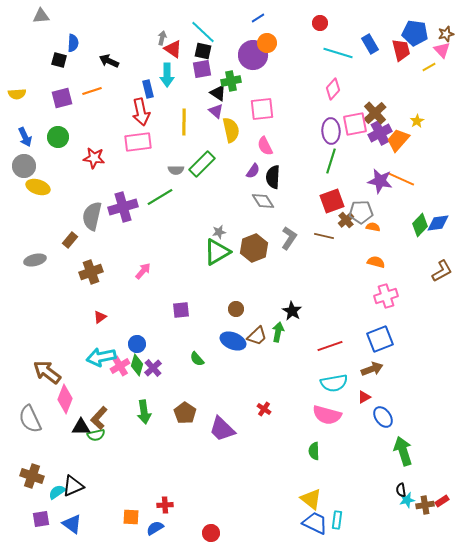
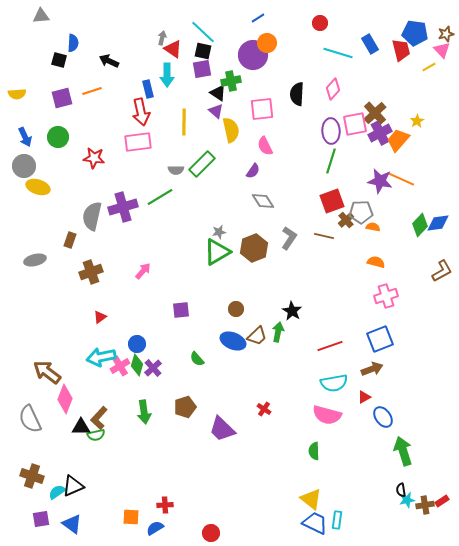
black semicircle at (273, 177): moved 24 px right, 83 px up
brown rectangle at (70, 240): rotated 21 degrees counterclockwise
brown pentagon at (185, 413): moved 6 px up; rotated 20 degrees clockwise
